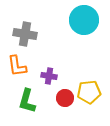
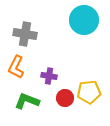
orange L-shape: moved 1 px left, 1 px down; rotated 35 degrees clockwise
green L-shape: rotated 95 degrees clockwise
